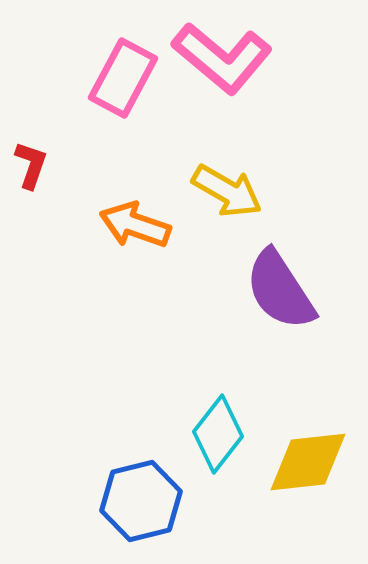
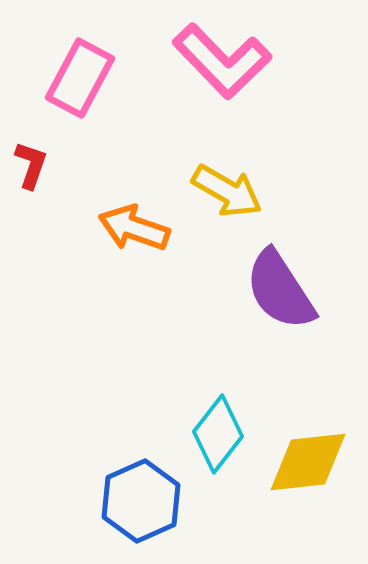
pink L-shape: moved 3 px down; rotated 6 degrees clockwise
pink rectangle: moved 43 px left
orange arrow: moved 1 px left, 3 px down
blue hexagon: rotated 10 degrees counterclockwise
